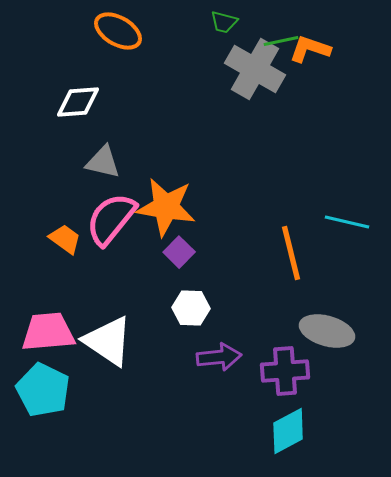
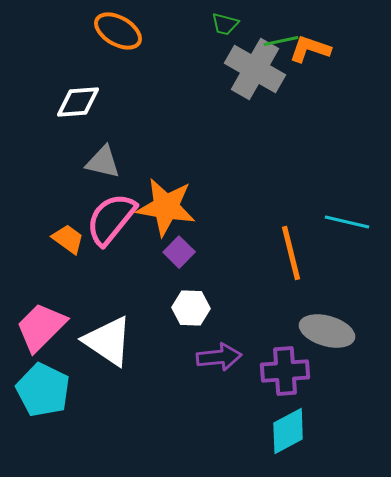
green trapezoid: moved 1 px right, 2 px down
orange trapezoid: moved 3 px right
pink trapezoid: moved 7 px left, 5 px up; rotated 40 degrees counterclockwise
